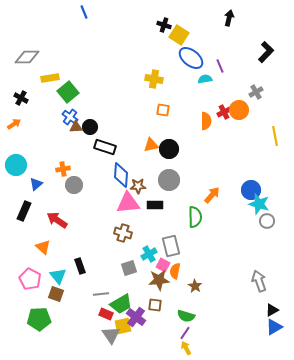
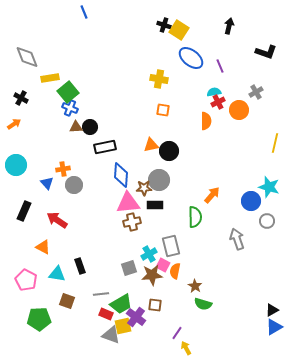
black arrow at (229, 18): moved 8 px down
yellow square at (179, 35): moved 5 px up
black L-shape at (266, 52): rotated 65 degrees clockwise
gray diamond at (27, 57): rotated 70 degrees clockwise
yellow cross at (154, 79): moved 5 px right
cyan semicircle at (205, 79): moved 9 px right, 13 px down
red cross at (224, 112): moved 6 px left, 10 px up
blue cross at (70, 117): moved 9 px up; rotated 14 degrees counterclockwise
yellow line at (275, 136): moved 7 px down; rotated 24 degrees clockwise
black rectangle at (105, 147): rotated 30 degrees counterclockwise
black circle at (169, 149): moved 2 px down
gray circle at (169, 180): moved 10 px left
blue triangle at (36, 184): moved 11 px right, 1 px up; rotated 32 degrees counterclockwise
brown star at (138, 186): moved 6 px right, 2 px down
blue circle at (251, 190): moved 11 px down
cyan star at (259, 204): moved 10 px right, 17 px up
brown cross at (123, 233): moved 9 px right, 11 px up; rotated 30 degrees counterclockwise
orange triangle at (43, 247): rotated 14 degrees counterclockwise
cyan triangle at (58, 276): moved 1 px left, 2 px up; rotated 42 degrees counterclockwise
pink pentagon at (30, 279): moved 4 px left, 1 px down
brown star at (159, 280): moved 7 px left, 5 px up
gray arrow at (259, 281): moved 22 px left, 42 px up
brown square at (56, 294): moved 11 px right, 7 px down
green semicircle at (186, 316): moved 17 px right, 12 px up
purple line at (185, 333): moved 8 px left
gray triangle at (111, 335): rotated 36 degrees counterclockwise
